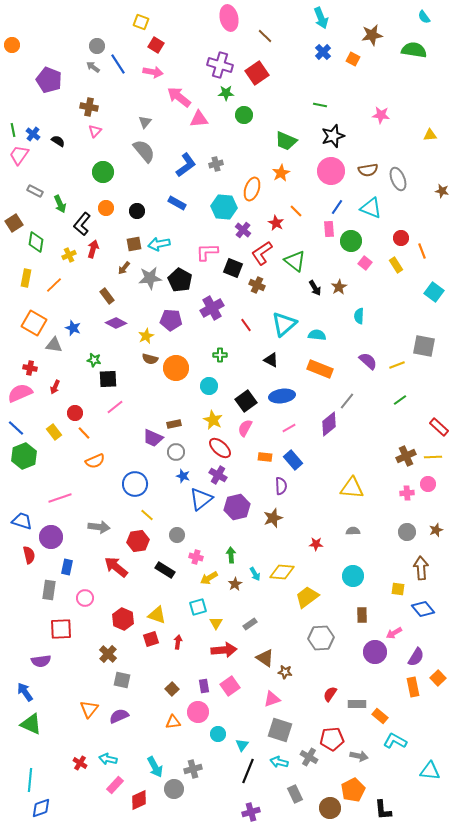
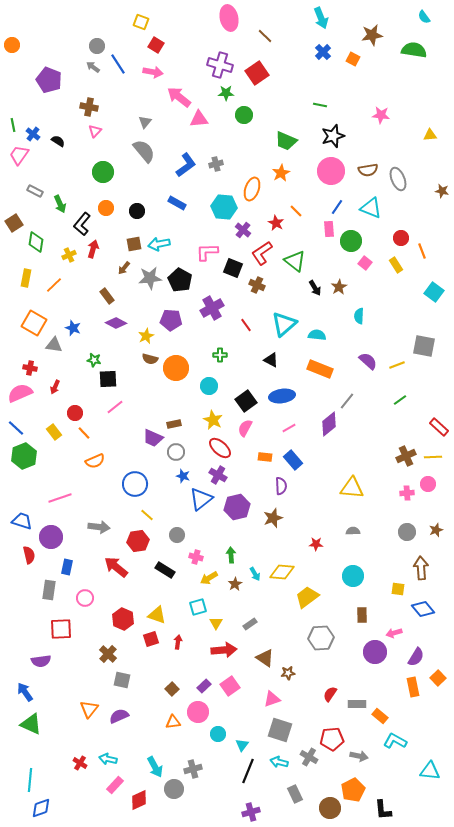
green line at (13, 130): moved 5 px up
pink arrow at (394, 633): rotated 14 degrees clockwise
brown star at (285, 672): moved 3 px right, 1 px down; rotated 16 degrees counterclockwise
purple rectangle at (204, 686): rotated 56 degrees clockwise
